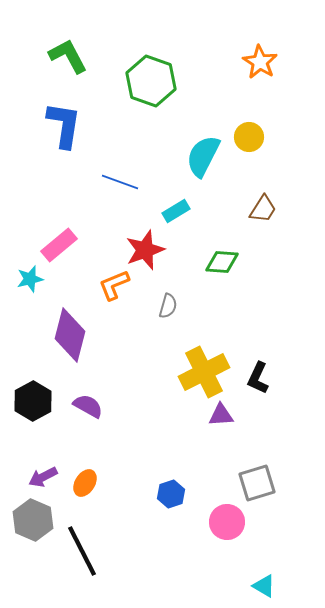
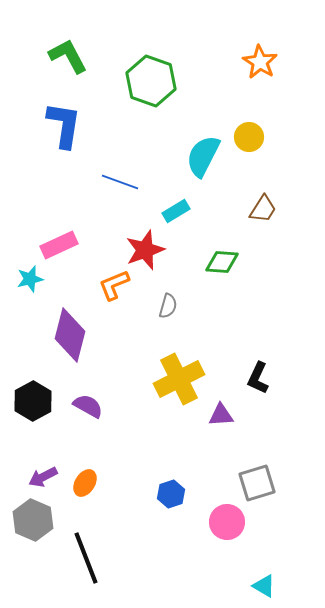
pink rectangle: rotated 15 degrees clockwise
yellow cross: moved 25 px left, 7 px down
black line: moved 4 px right, 7 px down; rotated 6 degrees clockwise
